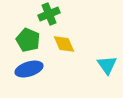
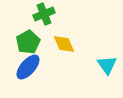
green cross: moved 5 px left
green pentagon: moved 2 px down; rotated 20 degrees clockwise
blue ellipse: moved 1 px left, 2 px up; rotated 32 degrees counterclockwise
